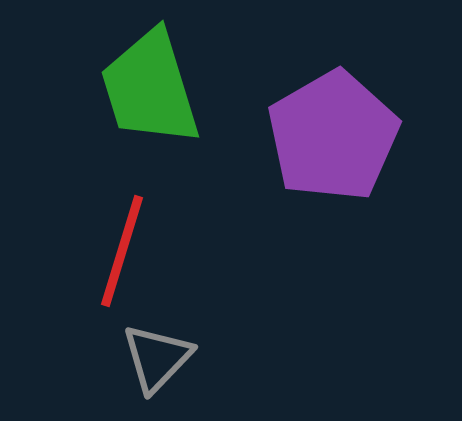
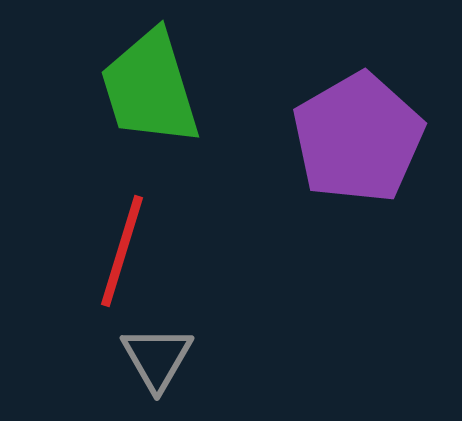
purple pentagon: moved 25 px right, 2 px down
gray triangle: rotated 14 degrees counterclockwise
